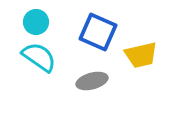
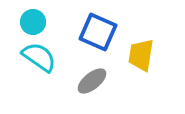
cyan circle: moved 3 px left
yellow trapezoid: rotated 112 degrees clockwise
gray ellipse: rotated 24 degrees counterclockwise
